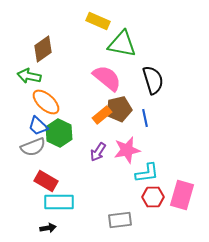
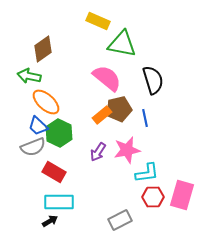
red rectangle: moved 8 px right, 9 px up
gray rectangle: rotated 20 degrees counterclockwise
black arrow: moved 2 px right, 7 px up; rotated 21 degrees counterclockwise
